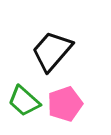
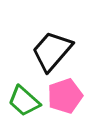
pink pentagon: moved 8 px up
